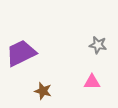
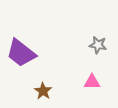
purple trapezoid: rotated 116 degrees counterclockwise
brown star: rotated 18 degrees clockwise
